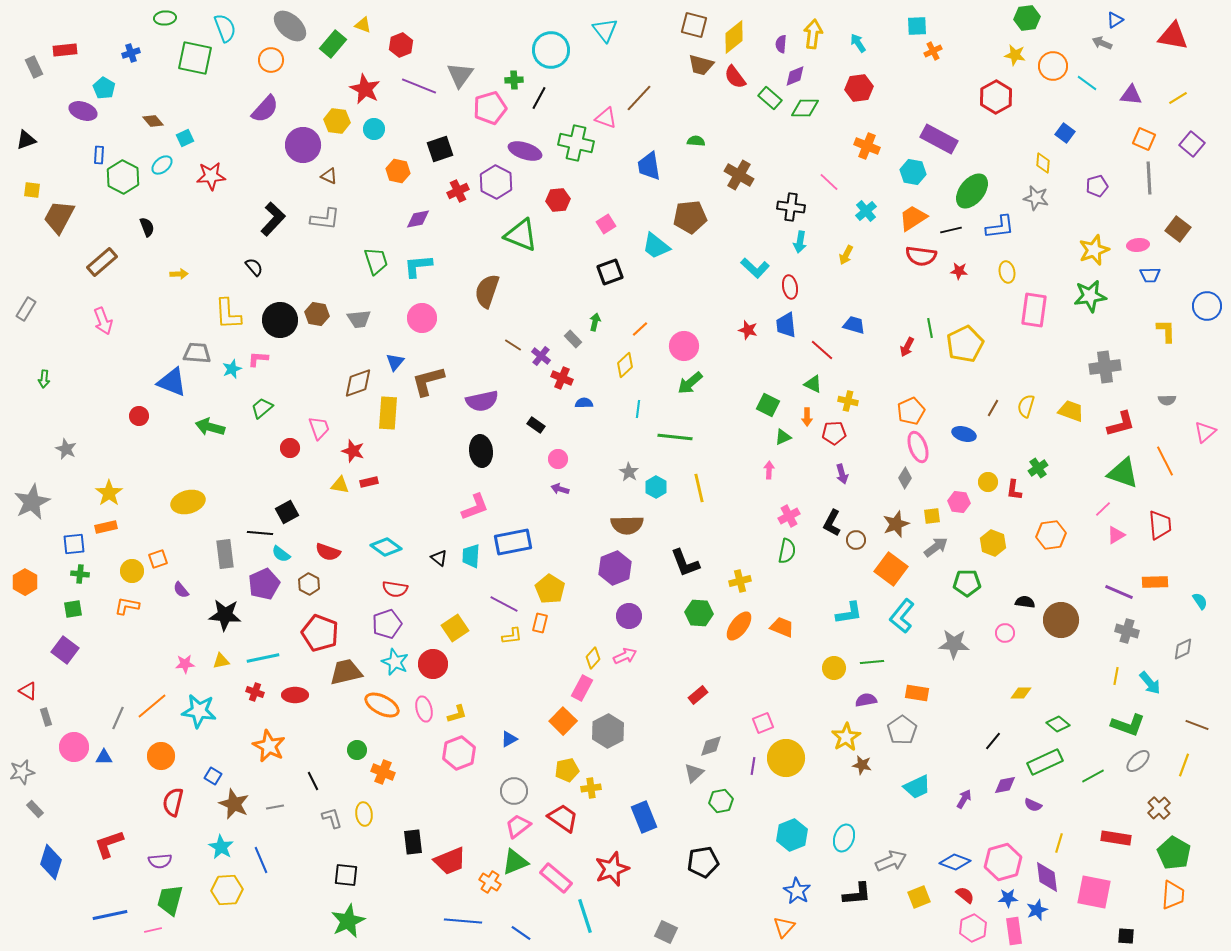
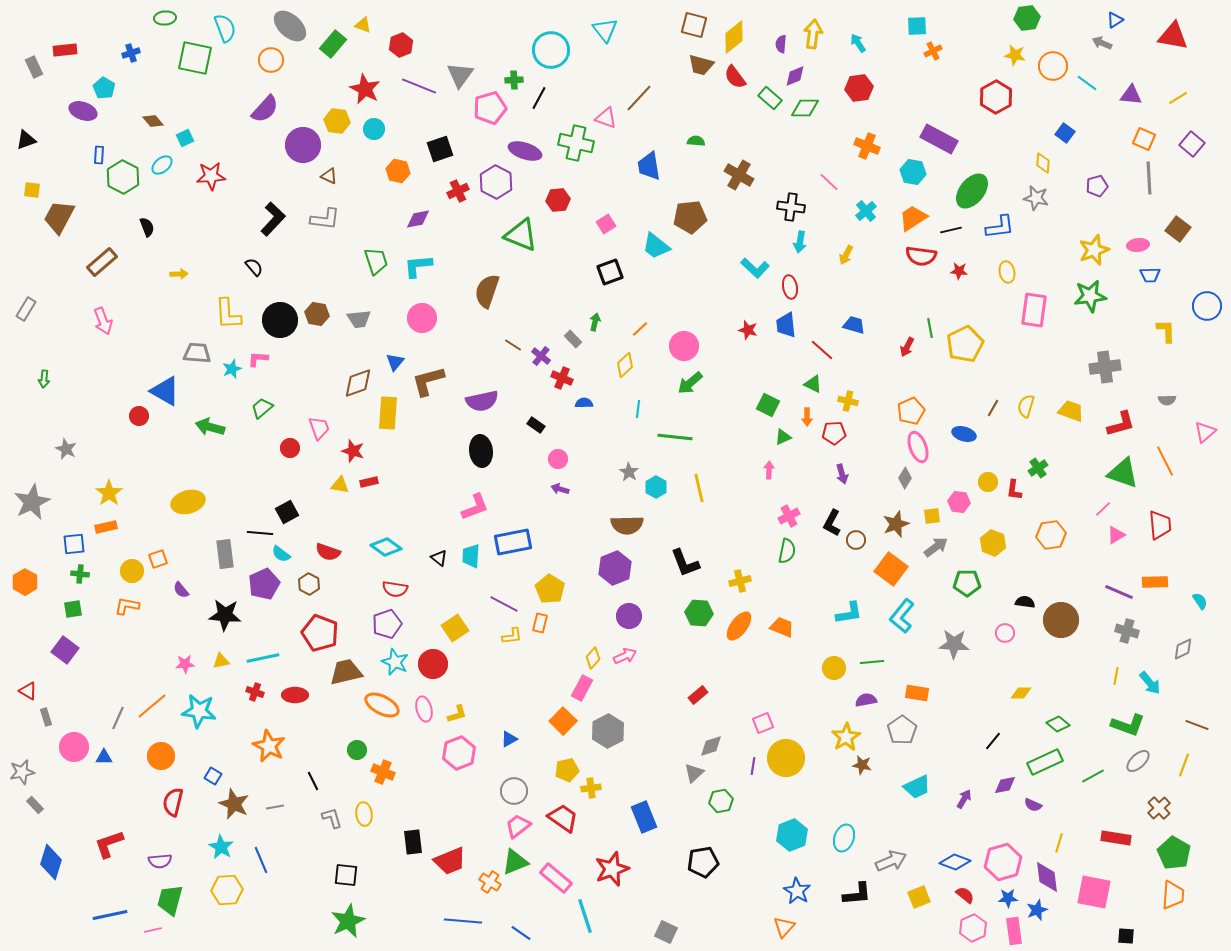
blue triangle at (172, 382): moved 7 px left, 9 px down; rotated 8 degrees clockwise
gray rectangle at (35, 809): moved 4 px up
